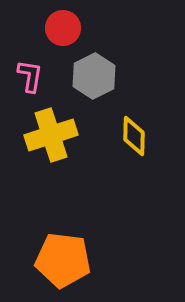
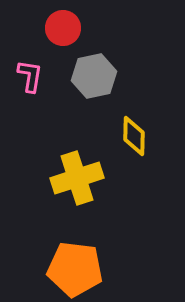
gray hexagon: rotated 15 degrees clockwise
yellow cross: moved 26 px right, 43 px down
orange pentagon: moved 12 px right, 9 px down
